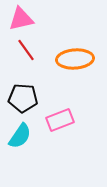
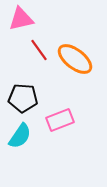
red line: moved 13 px right
orange ellipse: rotated 42 degrees clockwise
